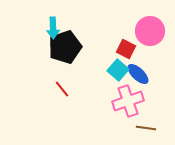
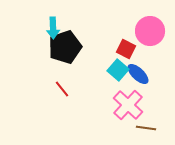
pink cross: moved 4 px down; rotated 28 degrees counterclockwise
